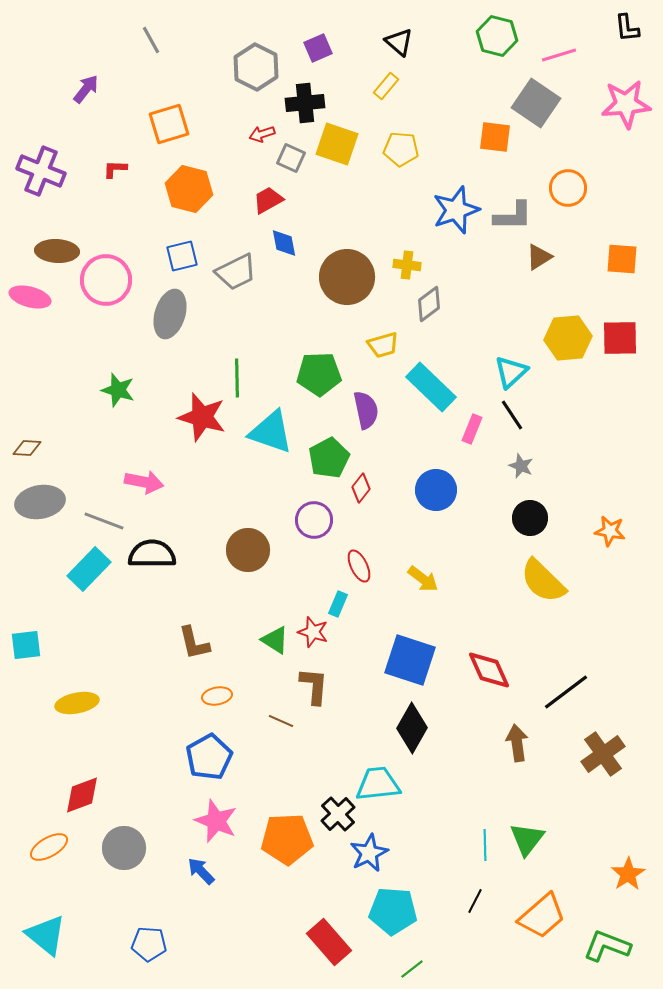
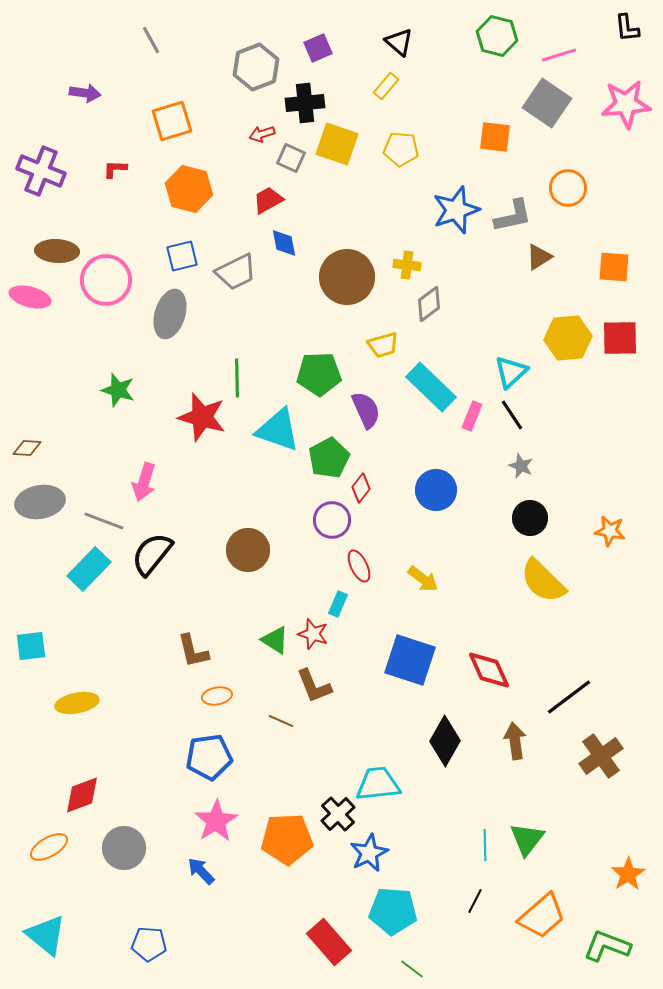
gray hexagon at (256, 67): rotated 12 degrees clockwise
purple arrow at (86, 89): moved 1 px left, 4 px down; rotated 60 degrees clockwise
gray square at (536, 103): moved 11 px right
orange square at (169, 124): moved 3 px right, 3 px up
gray L-shape at (513, 216): rotated 12 degrees counterclockwise
orange square at (622, 259): moved 8 px left, 8 px down
purple semicircle at (366, 410): rotated 12 degrees counterclockwise
pink rectangle at (472, 429): moved 13 px up
cyan triangle at (271, 432): moved 7 px right, 2 px up
pink arrow at (144, 482): rotated 96 degrees clockwise
purple circle at (314, 520): moved 18 px right
black semicircle at (152, 554): rotated 51 degrees counterclockwise
red star at (313, 632): moved 2 px down
brown L-shape at (194, 643): moved 1 px left, 8 px down
cyan square at (26, 645): moved 5 px right, 1 px down
brown L-shape at (314, 686): rotated 153 degrees clockwise
black line at (566, 692): moved 3 px right, 5 px down
black diamond at (412, 728): moved 33 px right, 13 px down
brown arrow at (517, 743): moved 2 px left, 2 px up
brown cross at (603, 754): moved 2 px left, 2 px down
blue pentagon at (209, 757): rotated 21 degrees clockwise
pink star at (216, 821): rotated 18 degrees clockwise
green line at (412, 969): rotated 75 degrees clockwise
